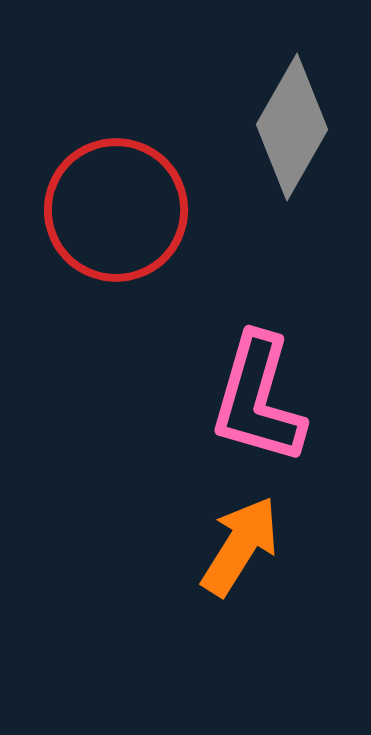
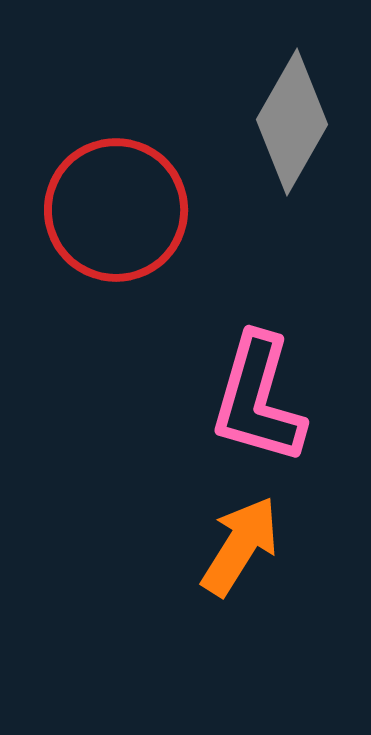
gray diamond: moved 5 px up
